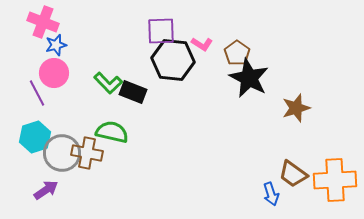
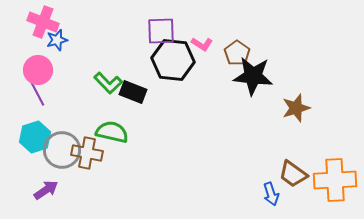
blue star: moved 1 px right, 5 px up
pink circle: moved 16 px left, 3 px up
black star: moved 4 px right, 2 px up; rotated 21 degrees counterclockwise
gray circle: moved 3 px up
